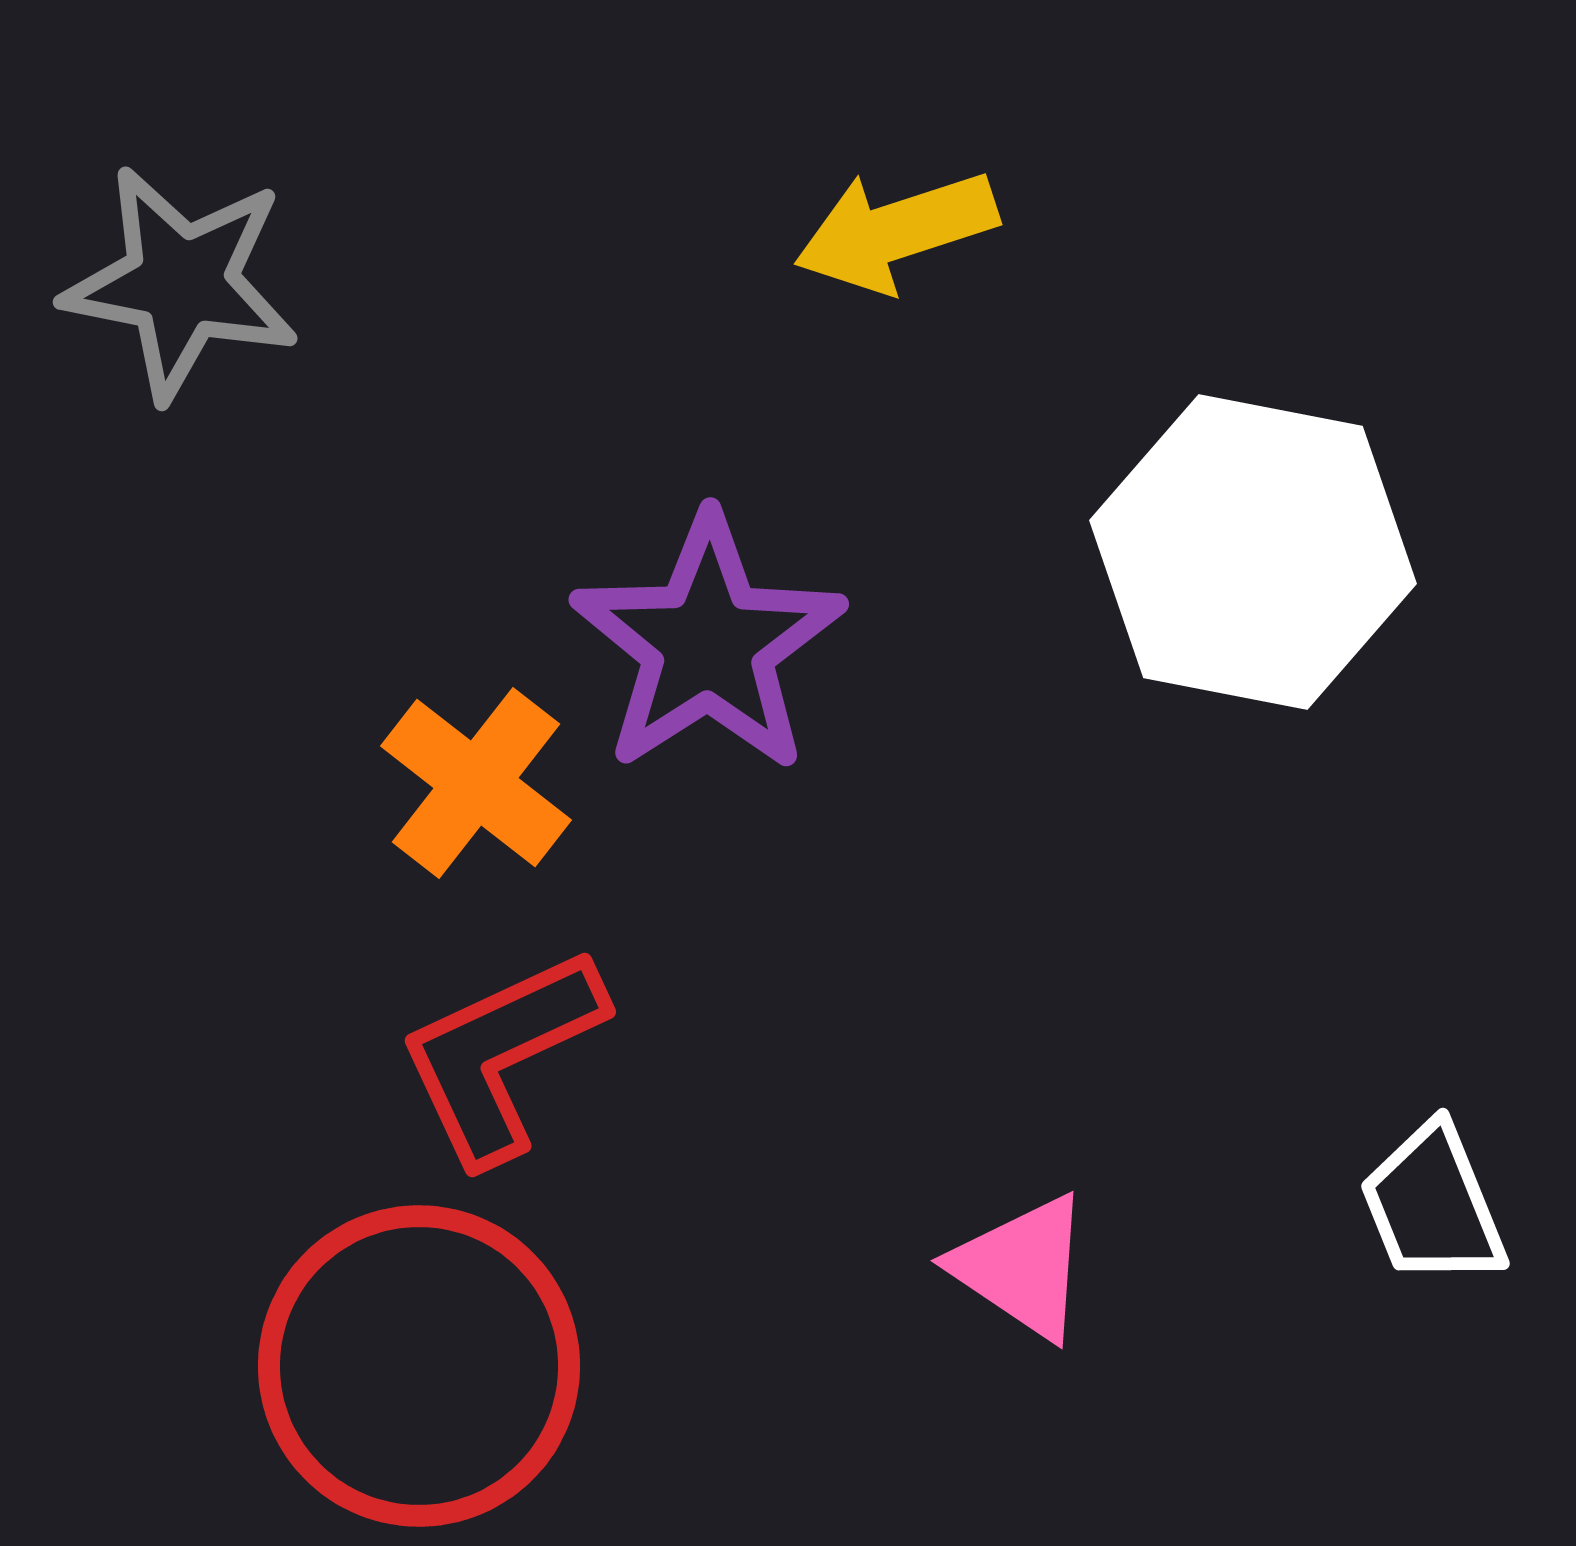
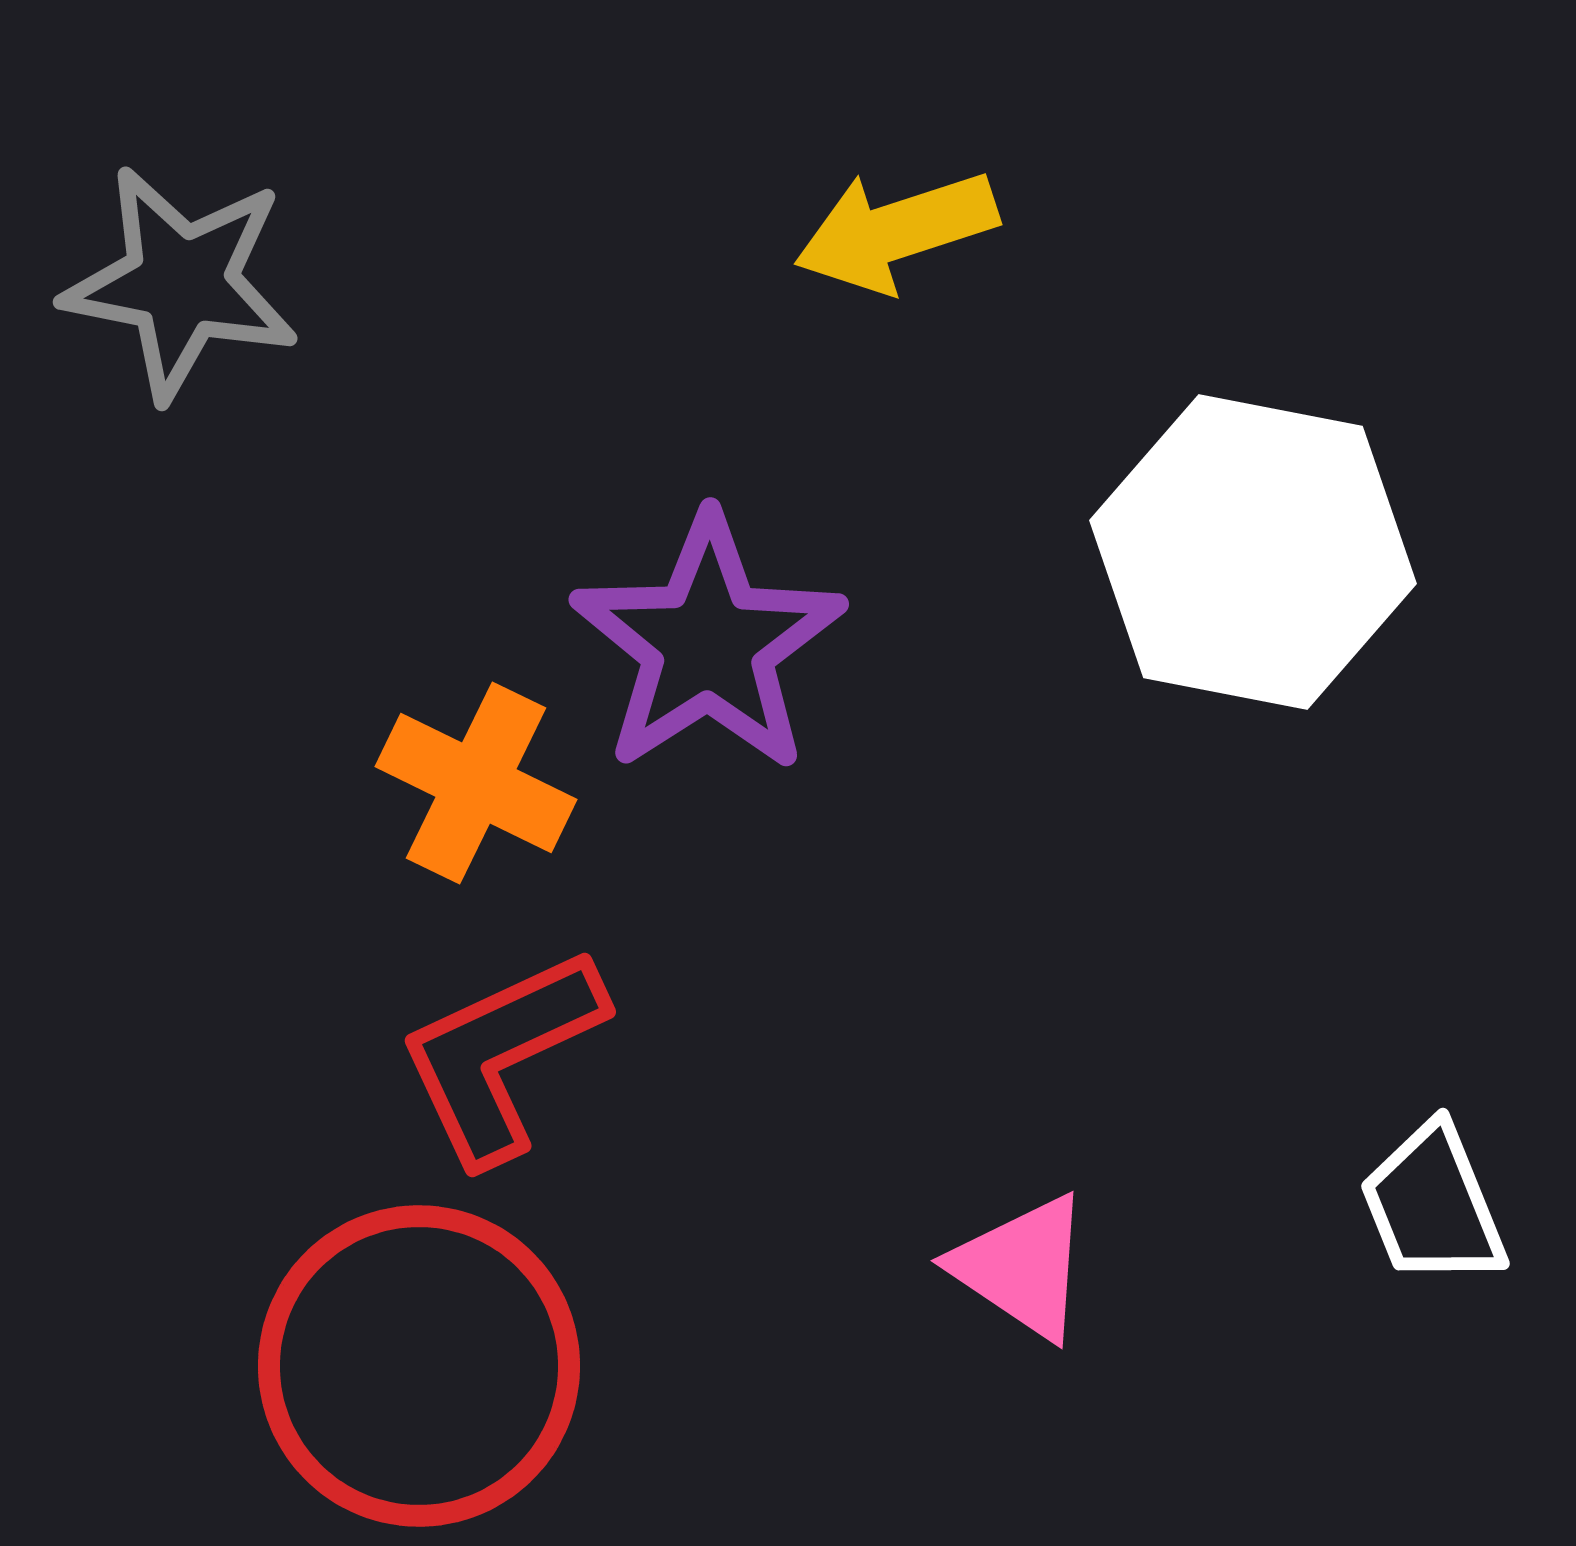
orange cross: rotated 12 degrees counterclockwise
